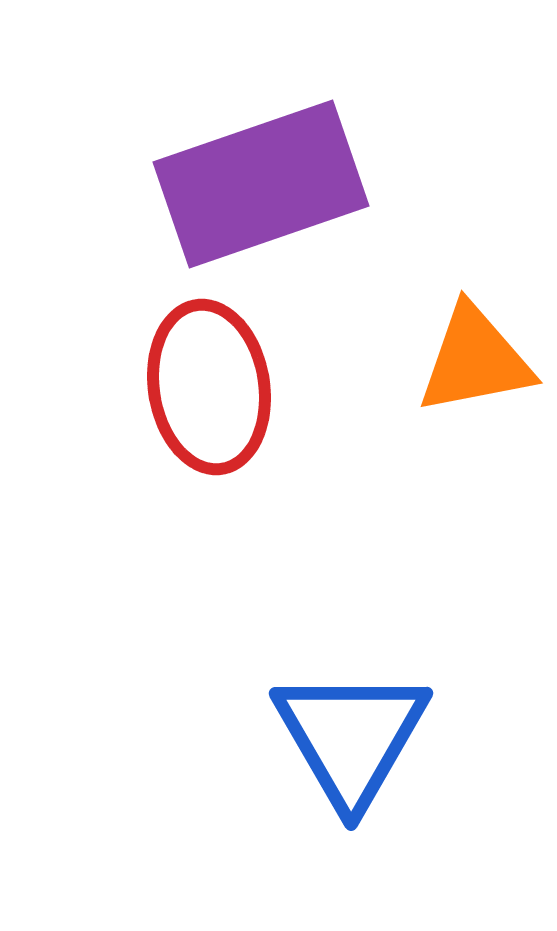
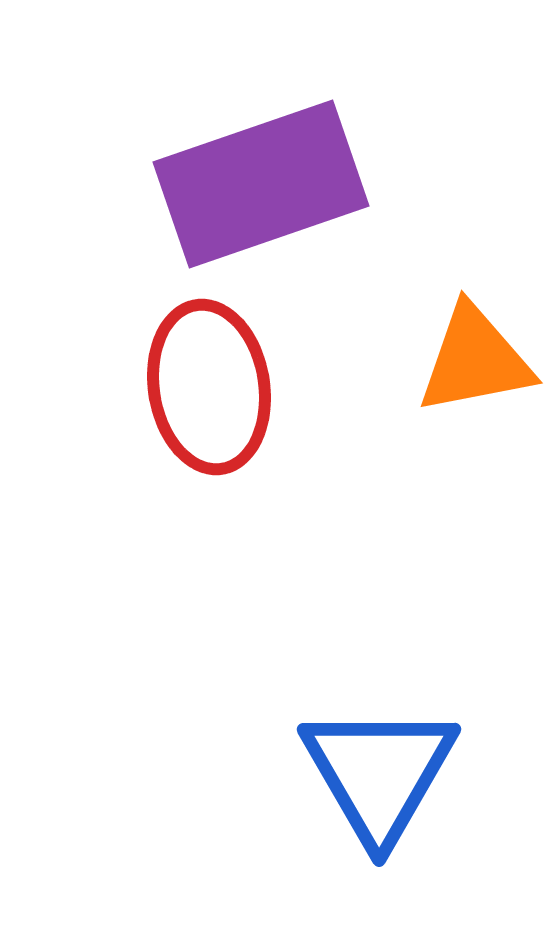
blue triangle: moved 28 px right, 36 px down
